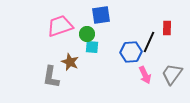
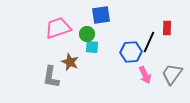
pink trapezoid: moved 2 px left, 2 px down
